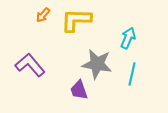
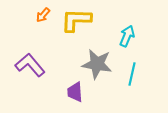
cyan arrow: moved 1 px left, 2 px up
purple trapezoid: moved 4 px left, 2 px down; rotated 15 degrees clockwise
